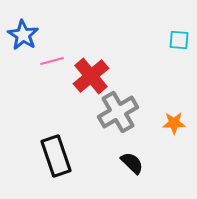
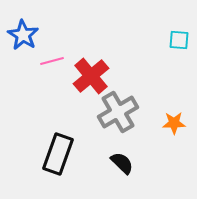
black rectangle: moved 2 px right, 2 px up; rotated 39 degrees clockwise
black semicircle: moved 10 px left
